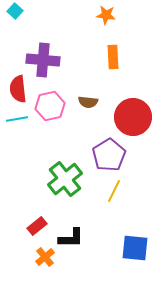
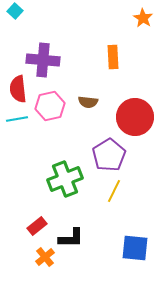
orange star: moved 37 px right, 3 px down; rotated 24 degrees clockwise
red circle: moved 2 px right
green cross: rotated 16 degrees clockwise
